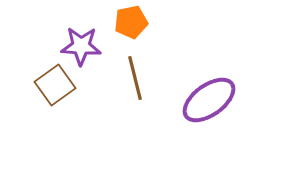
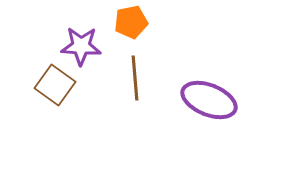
brown line: rotated 9 degrees clockwise
brown square: rotated 18 degrees counterclockwise
purple ellipse: rotated 58 degrees clockwise
